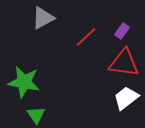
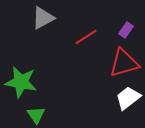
purple rectangle: moved 4 px right, 1 px up
red line: rotated 10 degrees clockwise
red triangle: rotated 24 degrees counterclockwise
green star: moved 3 px left
white trapezoid: moved 2 px right
